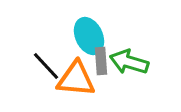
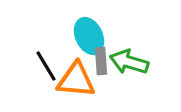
black line: rotated 12 degrees clockwise
orange triangle: moved 1 px down
